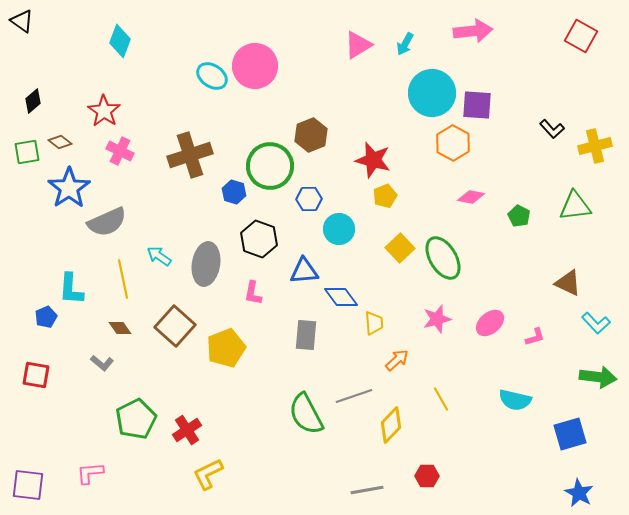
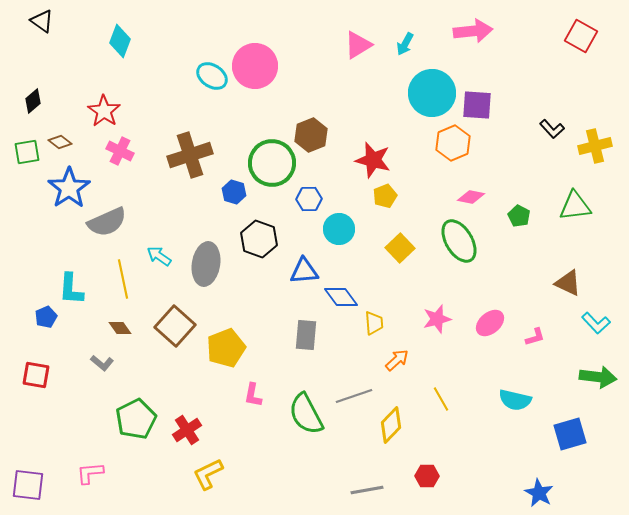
black triangle at (22, 21): moved 20 px right
orange hexagon at (453, 143): rotated 8 degrees clockwise
green circle at (270, 166): moved 2 px right, 3 px up
green ellipse at (443, 258): moved 16 px right, 17 px up
pink L-shape at (253, 293): moved 102 px down
blue star at (579, 493): moved 40 px left
